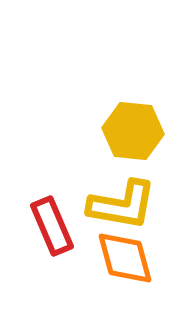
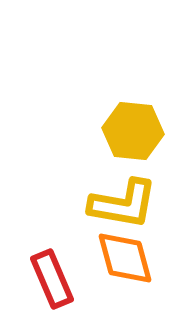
yellow L-shape: moved 1 px right, 1 px up
red rectangle: moved 53 px down
